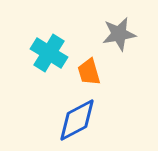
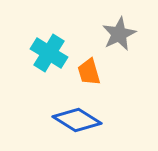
gray star: rotated 16 degrees counterclockwise
blue diamond: rotated 60 degrees clockwise
